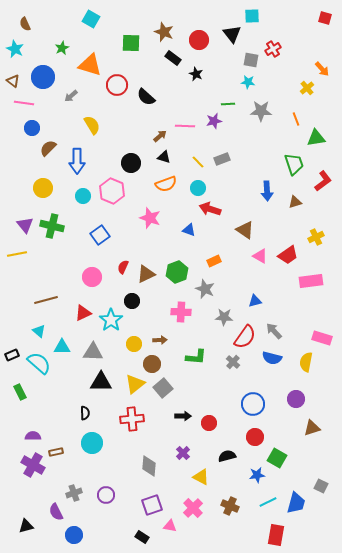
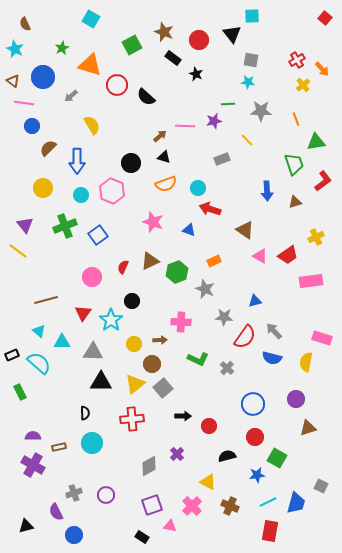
red square at (325, 18): rotated 24 degrees clockwise
green square at (131, 43): moved 1 px right, 2 px down; rotated 30 degrees counterclockwise
red cross at (273, 49): moved 24 px right, 11 px down
yellow cross at (307, 88): moved 4 px left, 3 px up
blue circle at (32, 128): moved 2 px up
green triangle at (316, 138): moved 4 px down
yellow line at (198, 162): moved 49 px right, 22 px up
cyan circle at (83, 196): moved 2 px left, 1 px up
pink star at (150, 218): moved 3 px right, 4 px down
green cross at (52, 226): moved 13 px right; rotated 35 degrees counterclockwise
blue square at (100, 235): moved 2 px left
yellow line at (17, 254): moved 1 px right, 3 px up; rotated 48 degrees clockwise
brown triangle at (146, 274): moved 4 px right, 13 px up
pink cross at (181, 312): moved 10 px down
red triangle at (83, 313): rotated 30 degrees counterclockwise
cyan triangle at (62, 347): moved 5 px up
green L-shape at (196, 357): moved 2 px right, 2 px down; rotated 20 degrees clockwise
gray cross at (233, 362): moved 6 px left, 6 px down
red circle at (209, 423): moved 3 px down
brown triangle at (312, 428): moved 4 px left
brown rectangle at (56, 452): moved 3 px right, 5 px up
purple cross at (183, 453): moved 6 px left, 1 px down
gray diamond at (149, 466): rotated 55 degrees clockwise
yellow triangle at (201, 477): moved 7 px right, 5 px down
pink cross at (193, 508): moved 1 px left, 2 px up
red rectangle at (276, 535): moved 6 px left, 4 px up
